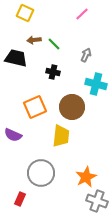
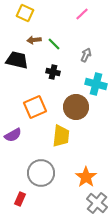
black trapezoid: moved 1 px right, 2 px down
brown circle: moved 4 px right
purple semicircle: rotated 54 degrees counterclockwise
orange star: rotated 10 degrees counterclockwise
gray cross: moved 2 px down; rotated 20 degrees clockwise
